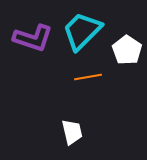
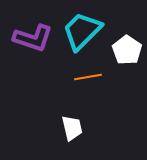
white trapezoid: moved 4 px up
